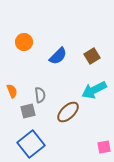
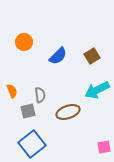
cyan arrow: moved 3 px right
brown ellipse: rotated 25 degrees clockwise
blue square: moved 1 px right
